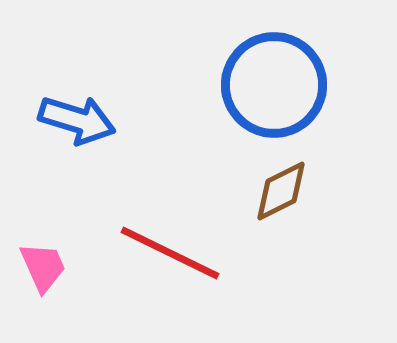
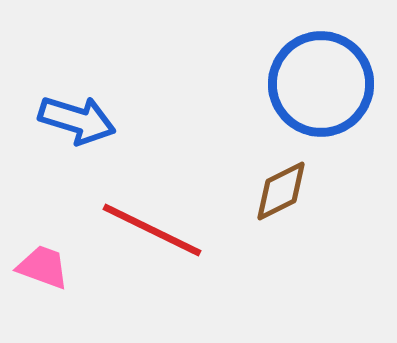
blue circle: moved 47 px right, 1 px up
red line: moved 18 px left, 23 px up
pink trapezoid: rotated 46 degrees counterclockwise
